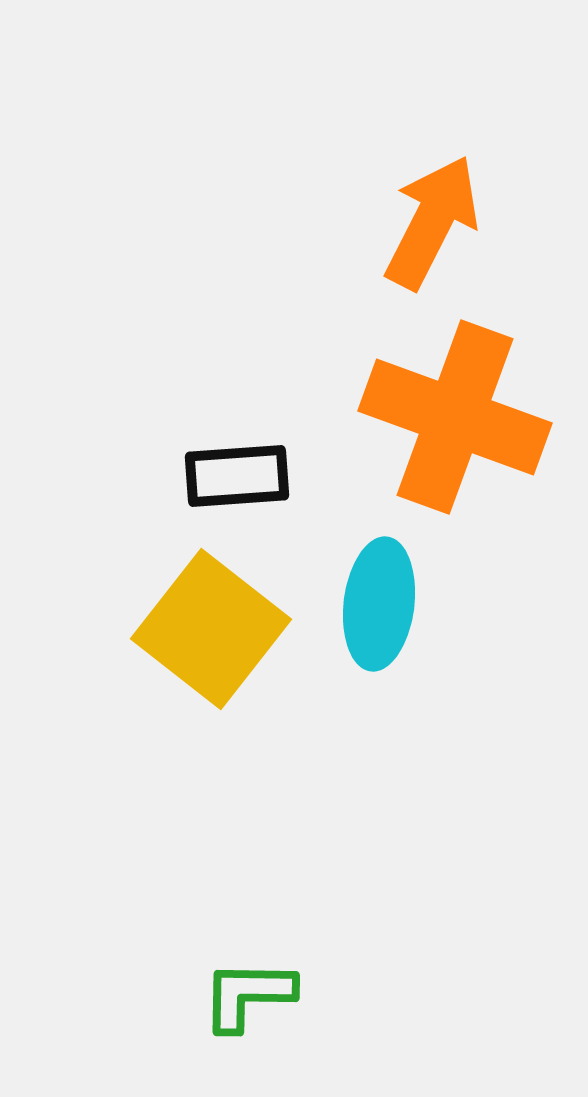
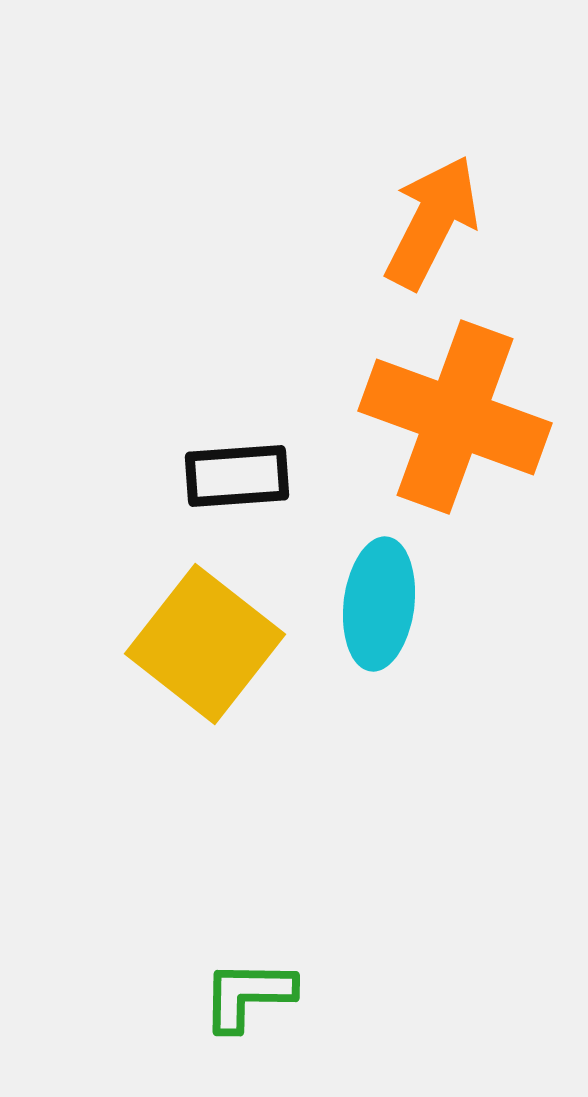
yellow square: moved 6 px left, 15 px down
